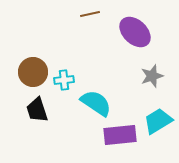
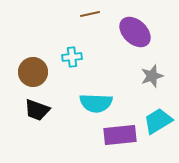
cyan cross: moved 8 px right, 23 px up
cyan semicircle: rotated 148 degrees clockwise
black trapezoid: rotated 52 degrees counterclockwise
